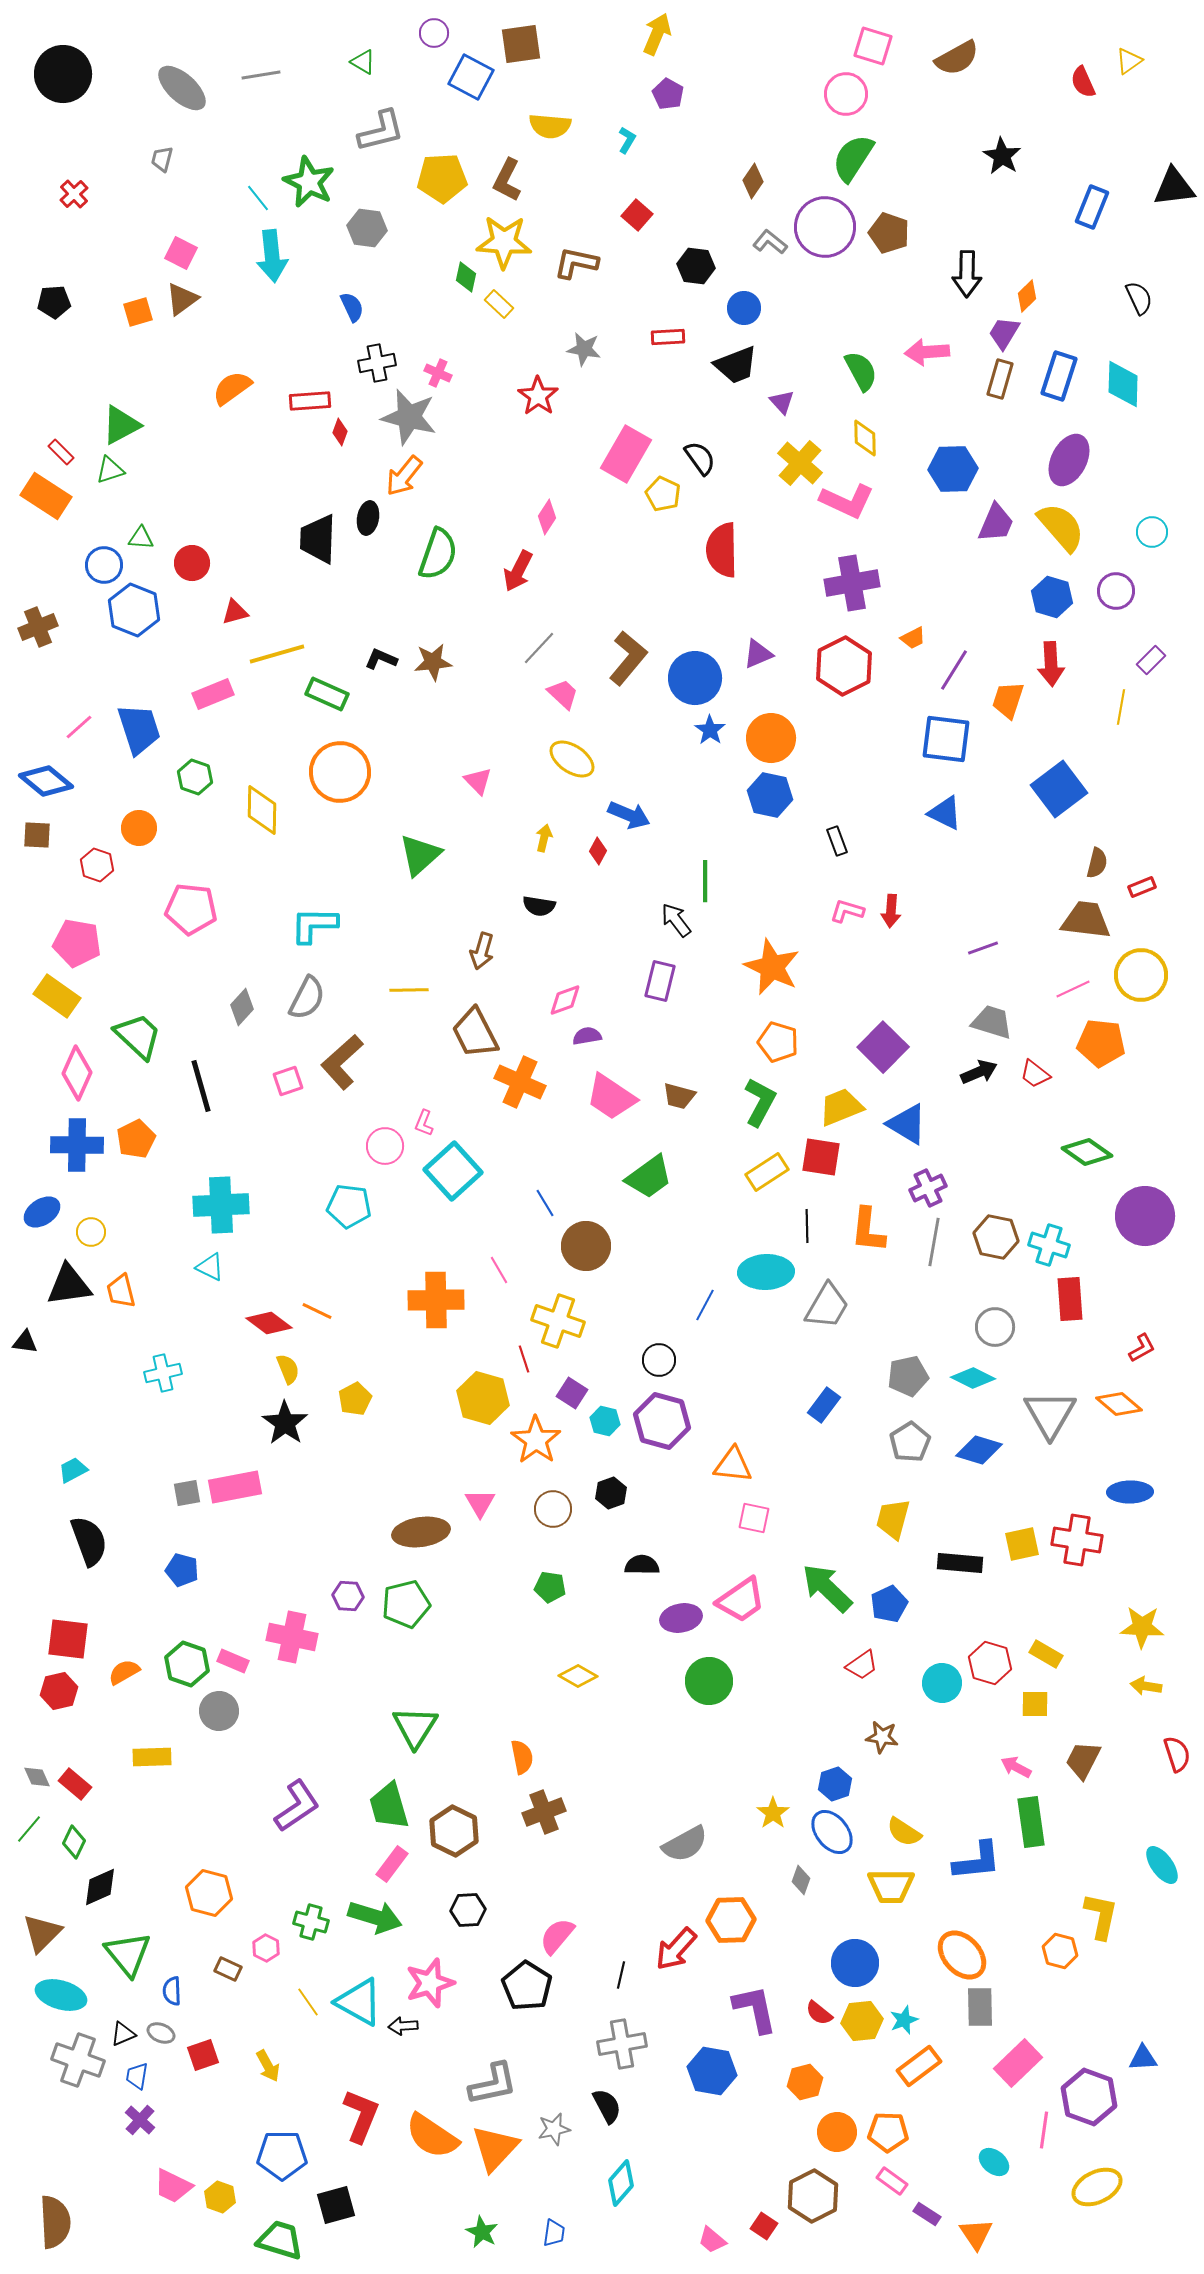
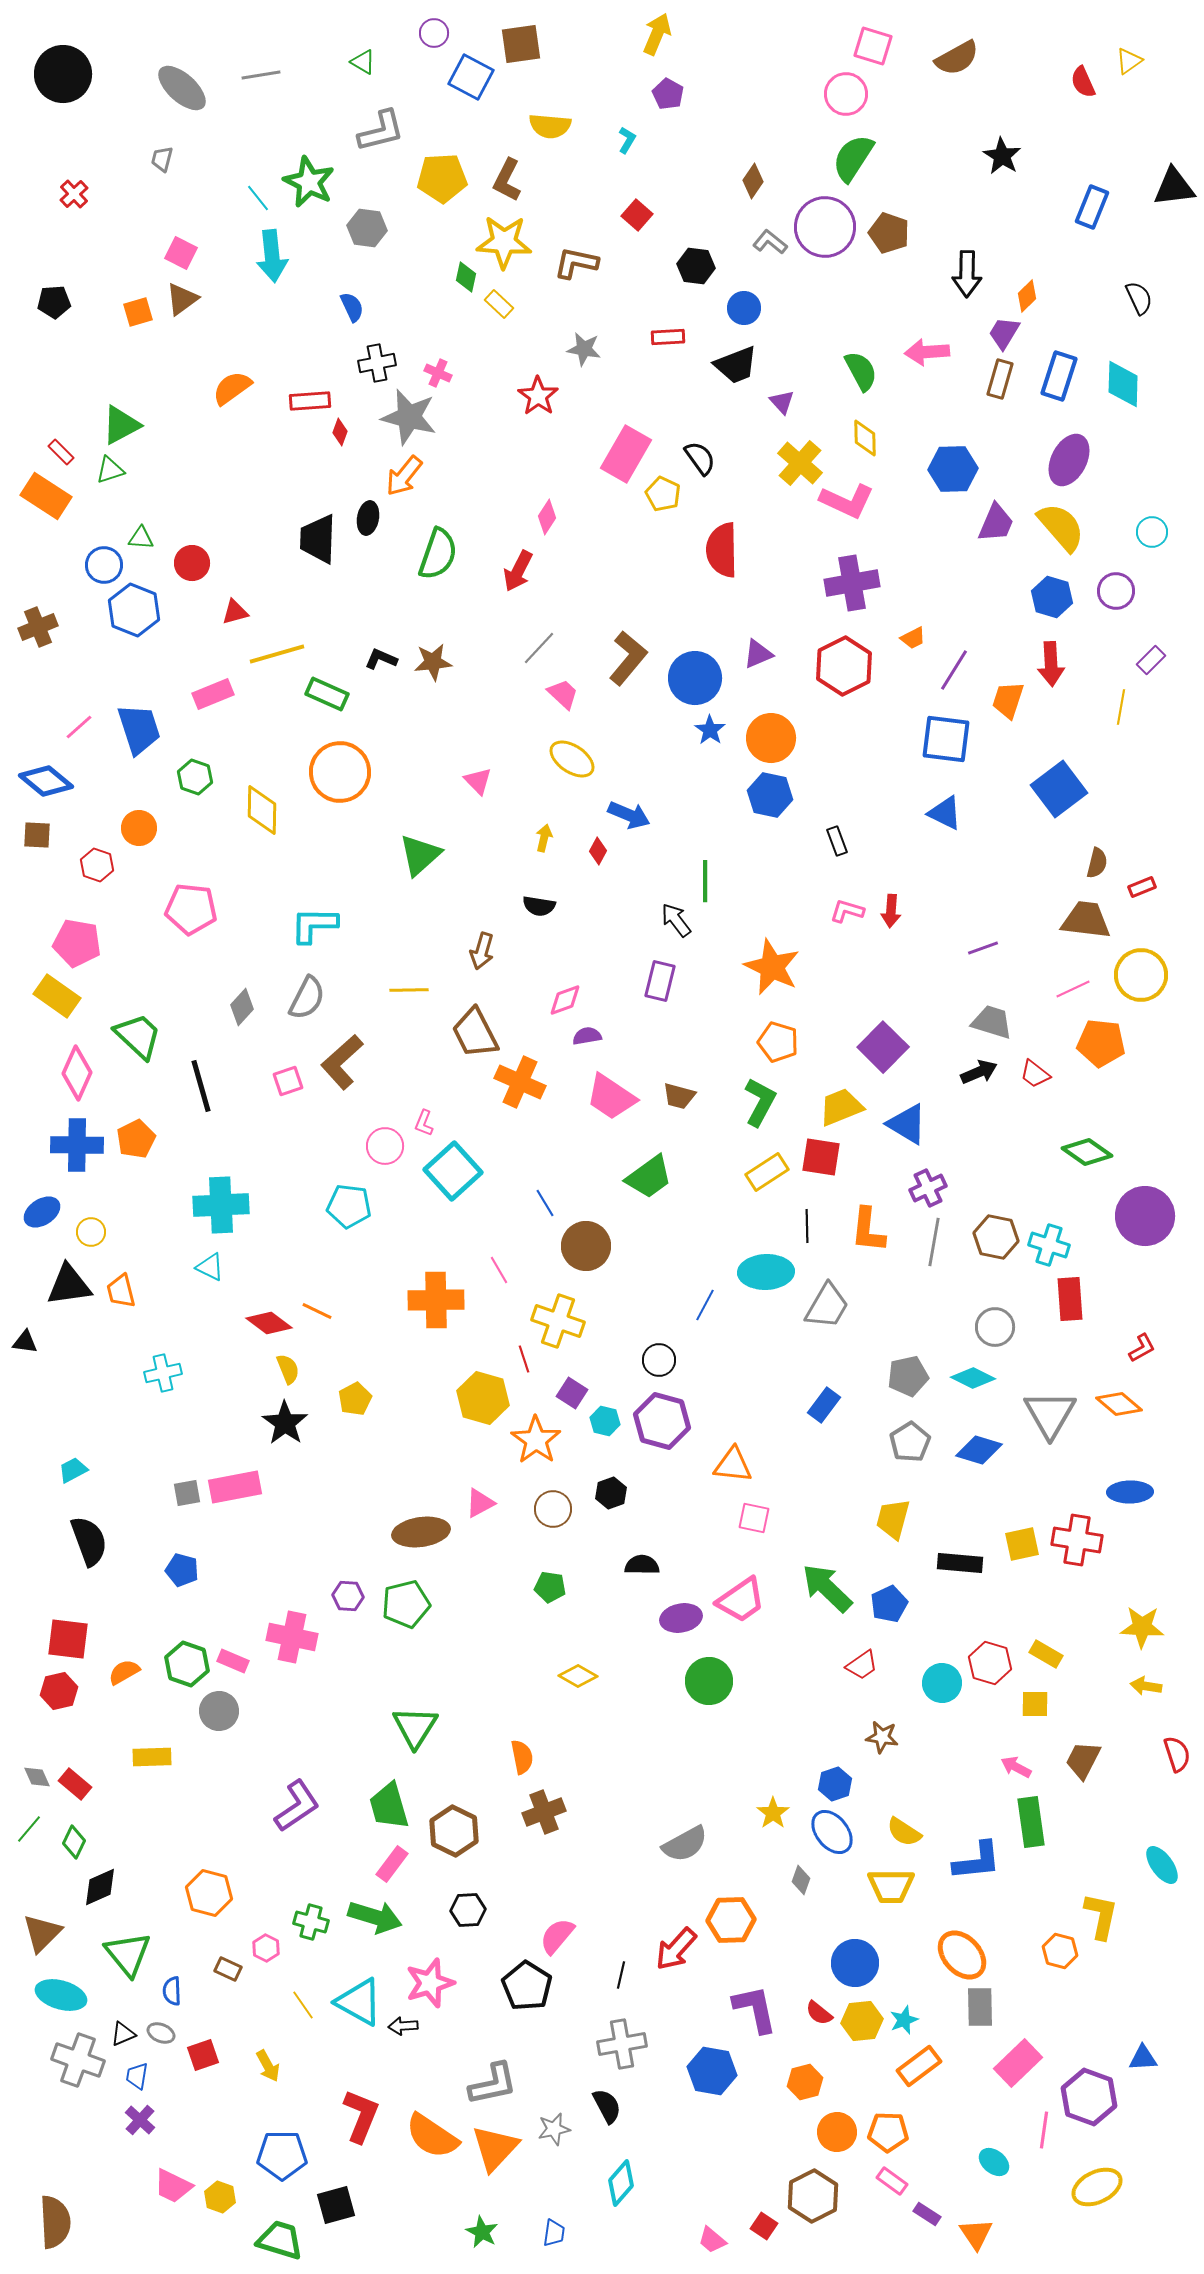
pink triangle at (480, 1503): rotated 32 degrees clockwise
yellow line at (308, 2002): moved 5 px left, 3 px down
